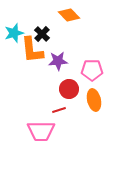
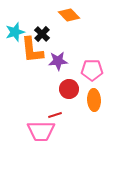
cyan star: moved 1 px right, 1 px up
orange ellipse: rotated 10 degrees clockwise
red line: moved 4 px left, 5 px down
